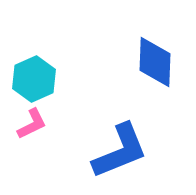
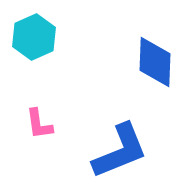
cyan hexagon: moved 42 px up
pink L-shape: moved 7 px right; rotated 108 degrees clockwise
